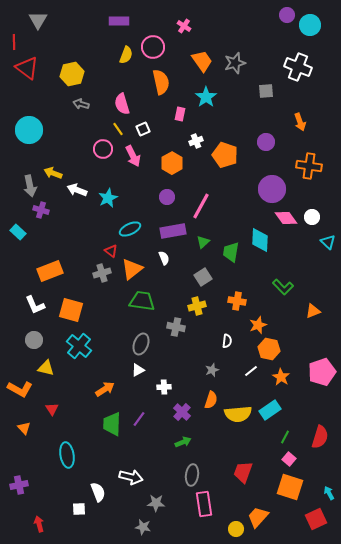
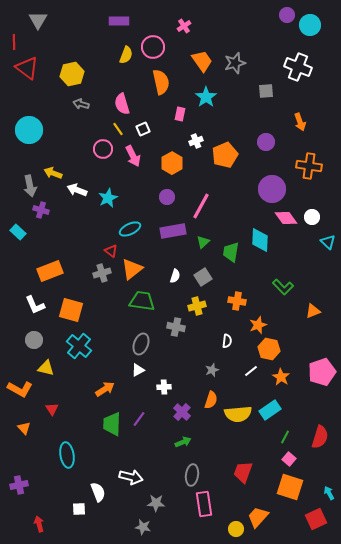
pink cross at (184, 26): rotated 24 degrees clockwise
orange pentagon at (225, 155): rotated 30 degrees clockwise
white semicircle at (164, 258): moved 11 px right, 18 px down; rotated 40 degrees clockwise
